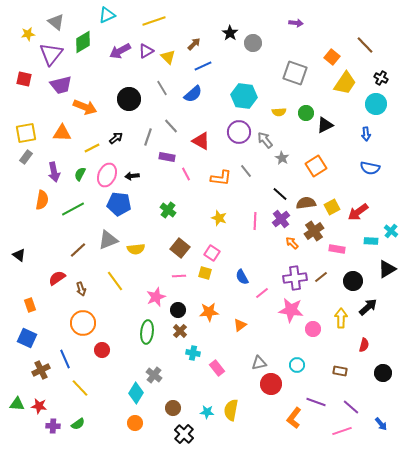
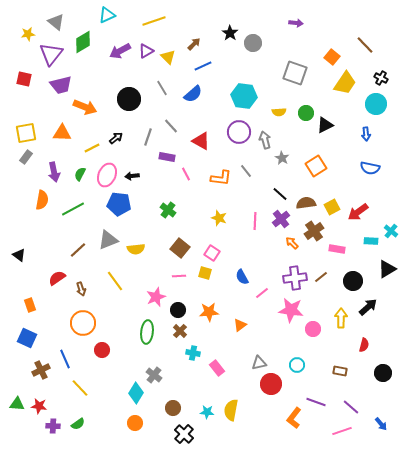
gray arrow at (265, 140): rotated 24 degrees clockwise
